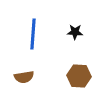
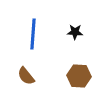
brown semicircle: moved 2 px right, 1 px up; rotated 60 degrees clockwise
